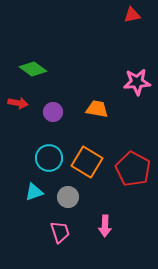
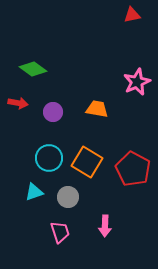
pink star: rotated 20 degrees counterclockwise
